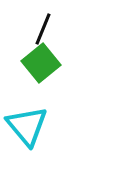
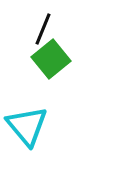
green square: moved 10 px right, 4 px up
